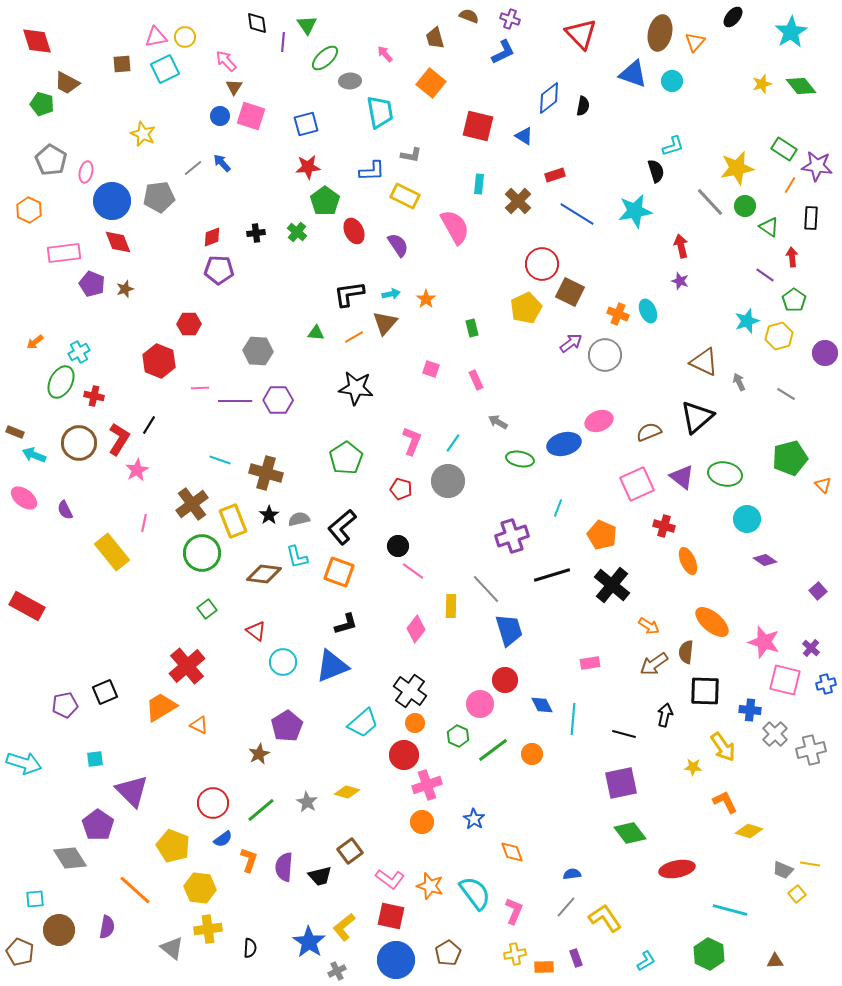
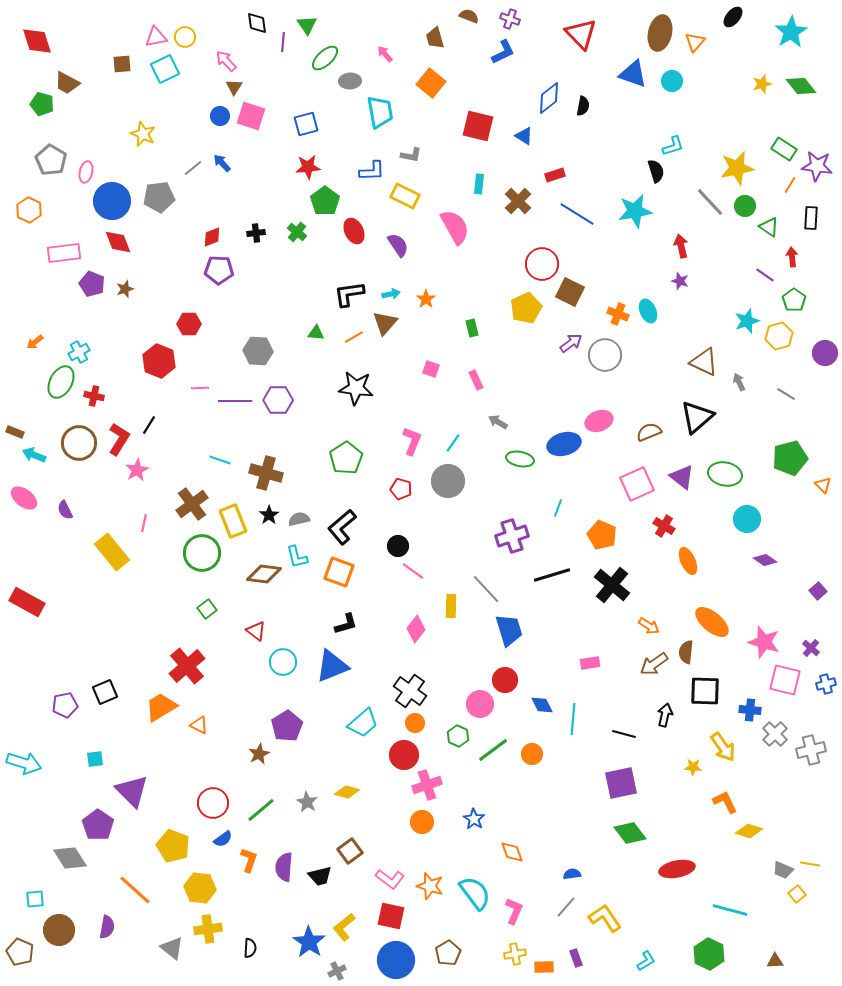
red cross at (664, 526): rotated 15 degrees clockwise
red rectangle at (27, 606): moved 4 px up
